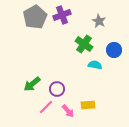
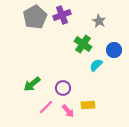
green cross: moved 1 px left
cyan semicircle: moved 1 px right; rotated 56 degrees counterclockwise
purple circle: moved 6 px right, 1 px up
